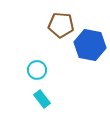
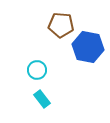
blue hexagon: moved 2 px left, 2 px down
